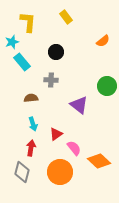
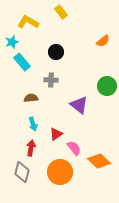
yellow rectangle: moved 5 px left, 5 px up
yellow L-shape: rotated 65 degrees counterclockwise
